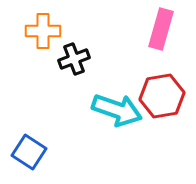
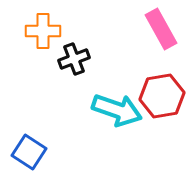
pink rectangle: rotated 45 degrees counterclockwise
